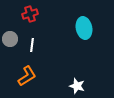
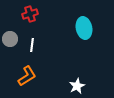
white star: rotated 28 degrees clockwise
